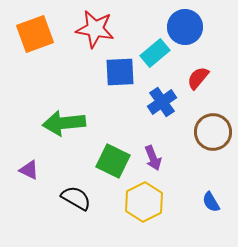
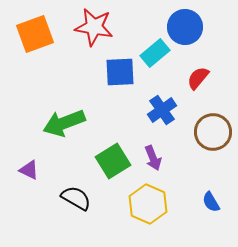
red star: moved 1 px left, 2 px up
blue cross: moved 8 px down
green arrow: rotated 15 degrees counterclockwise
green square: rotated 32 degrees clockwise
yellow hexagon: moved 4 px right, 2 px down; rotated 9 degrees counterclockwise
